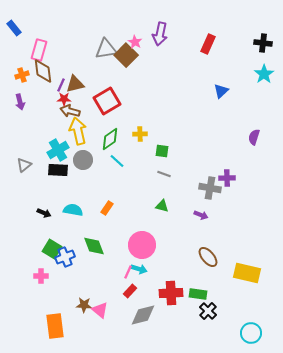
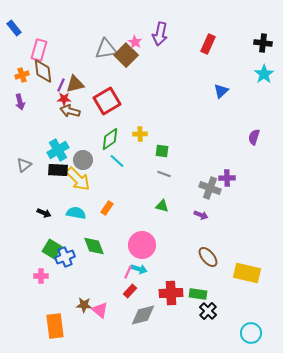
yellow arrow at (78, 131): moved 48 px down; rotated 148 degrees clockwise
gray cross at (210, 188): rotated 10 degrees clockwise
cyan semicircle at (73, 210): moved 3 px right, 3 px down
